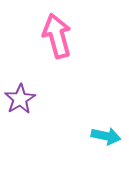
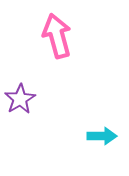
cyan arrow: moved 4 px left; rotated 12 degrees counterclockwise
